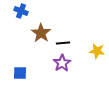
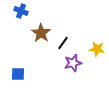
black line: rotated 48 degrees counterclockwise
yellow star: moved 2 px up
purple star: moved 11 px right; rotated 18 degrees clockwise
blue square: moved 2 px left, 1 px down
